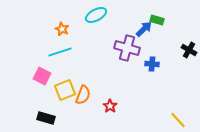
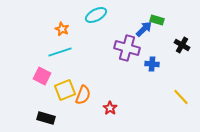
black cross: moved 7 px left, 5 px up
red star: moved 2 px down
yellow line: moved 3 px right, 23 px up
